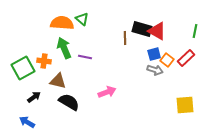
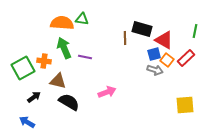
green triangle: rotated 32 degrees counterclockwise
red triangle: moved 7 px right, 9 px down
